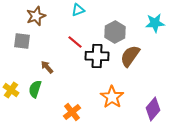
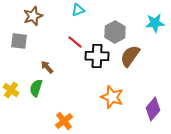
brown star: moved 3 px left
gray square: moved 3 px left
green semicircle: moved 1 px right, 1 px up
orange star: rotated 15 degrees counterclockwise
orange cross: moved 8 px left, 9 px down
